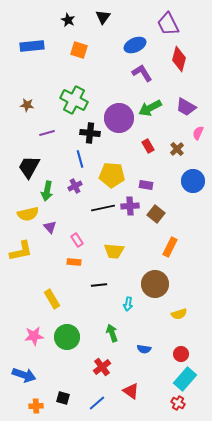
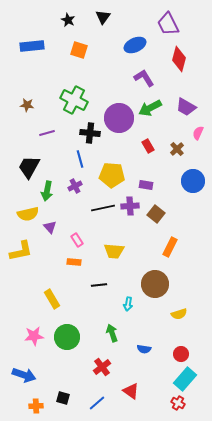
purple L-shape at (142, 73): moved 2 px right, 5 px down
